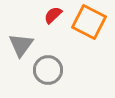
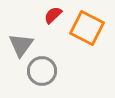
orange square: moved 2 px left, 6 px down
gray circle: moved 6 px left, 1 px down
